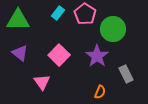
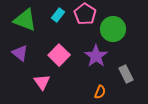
cyan rectangle: moved 2 px down
green triangle: moved 7 px right; rotated 20 degrees clockwise
purple star: moved 1 px left
